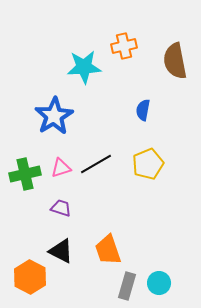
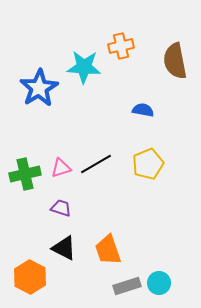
orange cross: moved 3 px left
cyan star: rotated 8 degrees clockwise
blue semicircle: rotated 90 degrees clockwise
blue star: moved 15 px left, 28 px up
black triangle: moved 3 px right, 3 px up
gray rectangle: rotated 56 degrees clockwise
